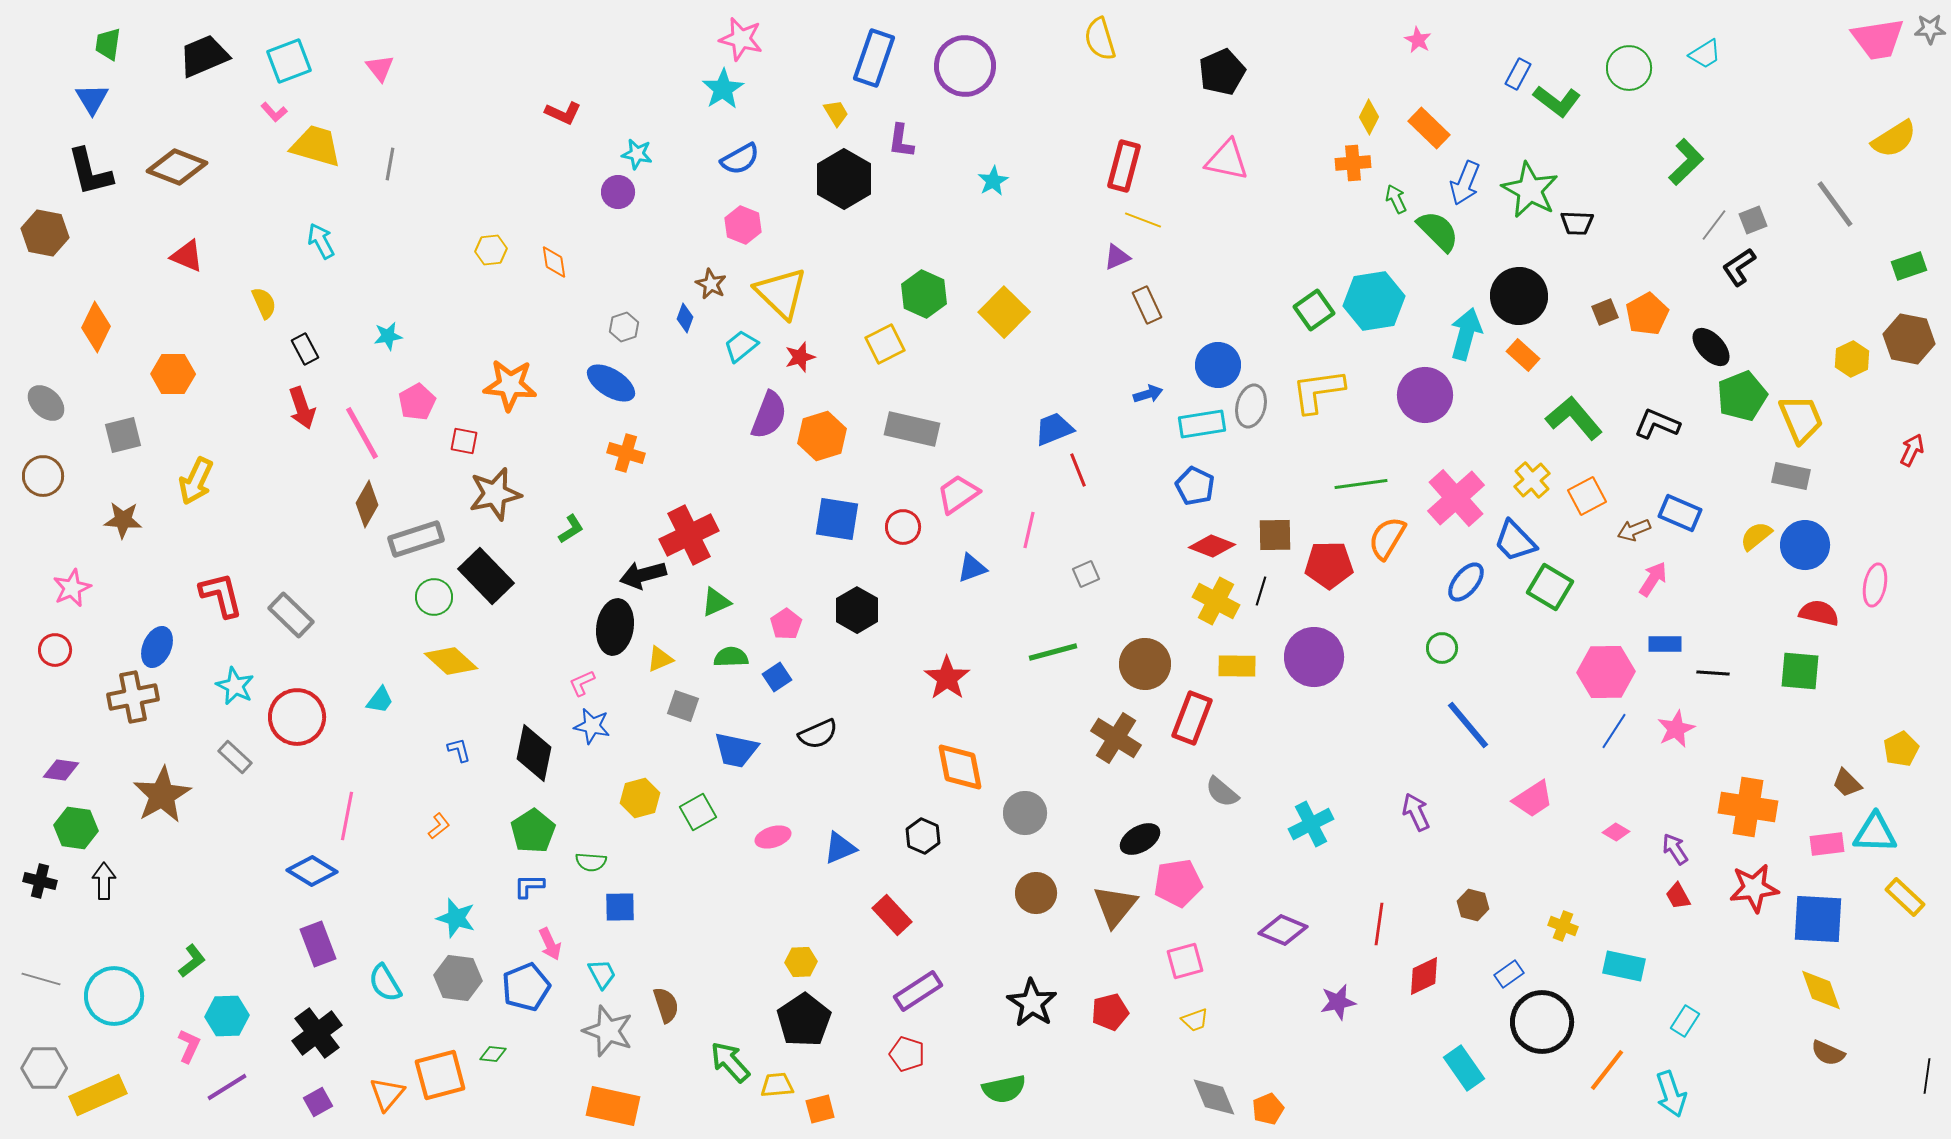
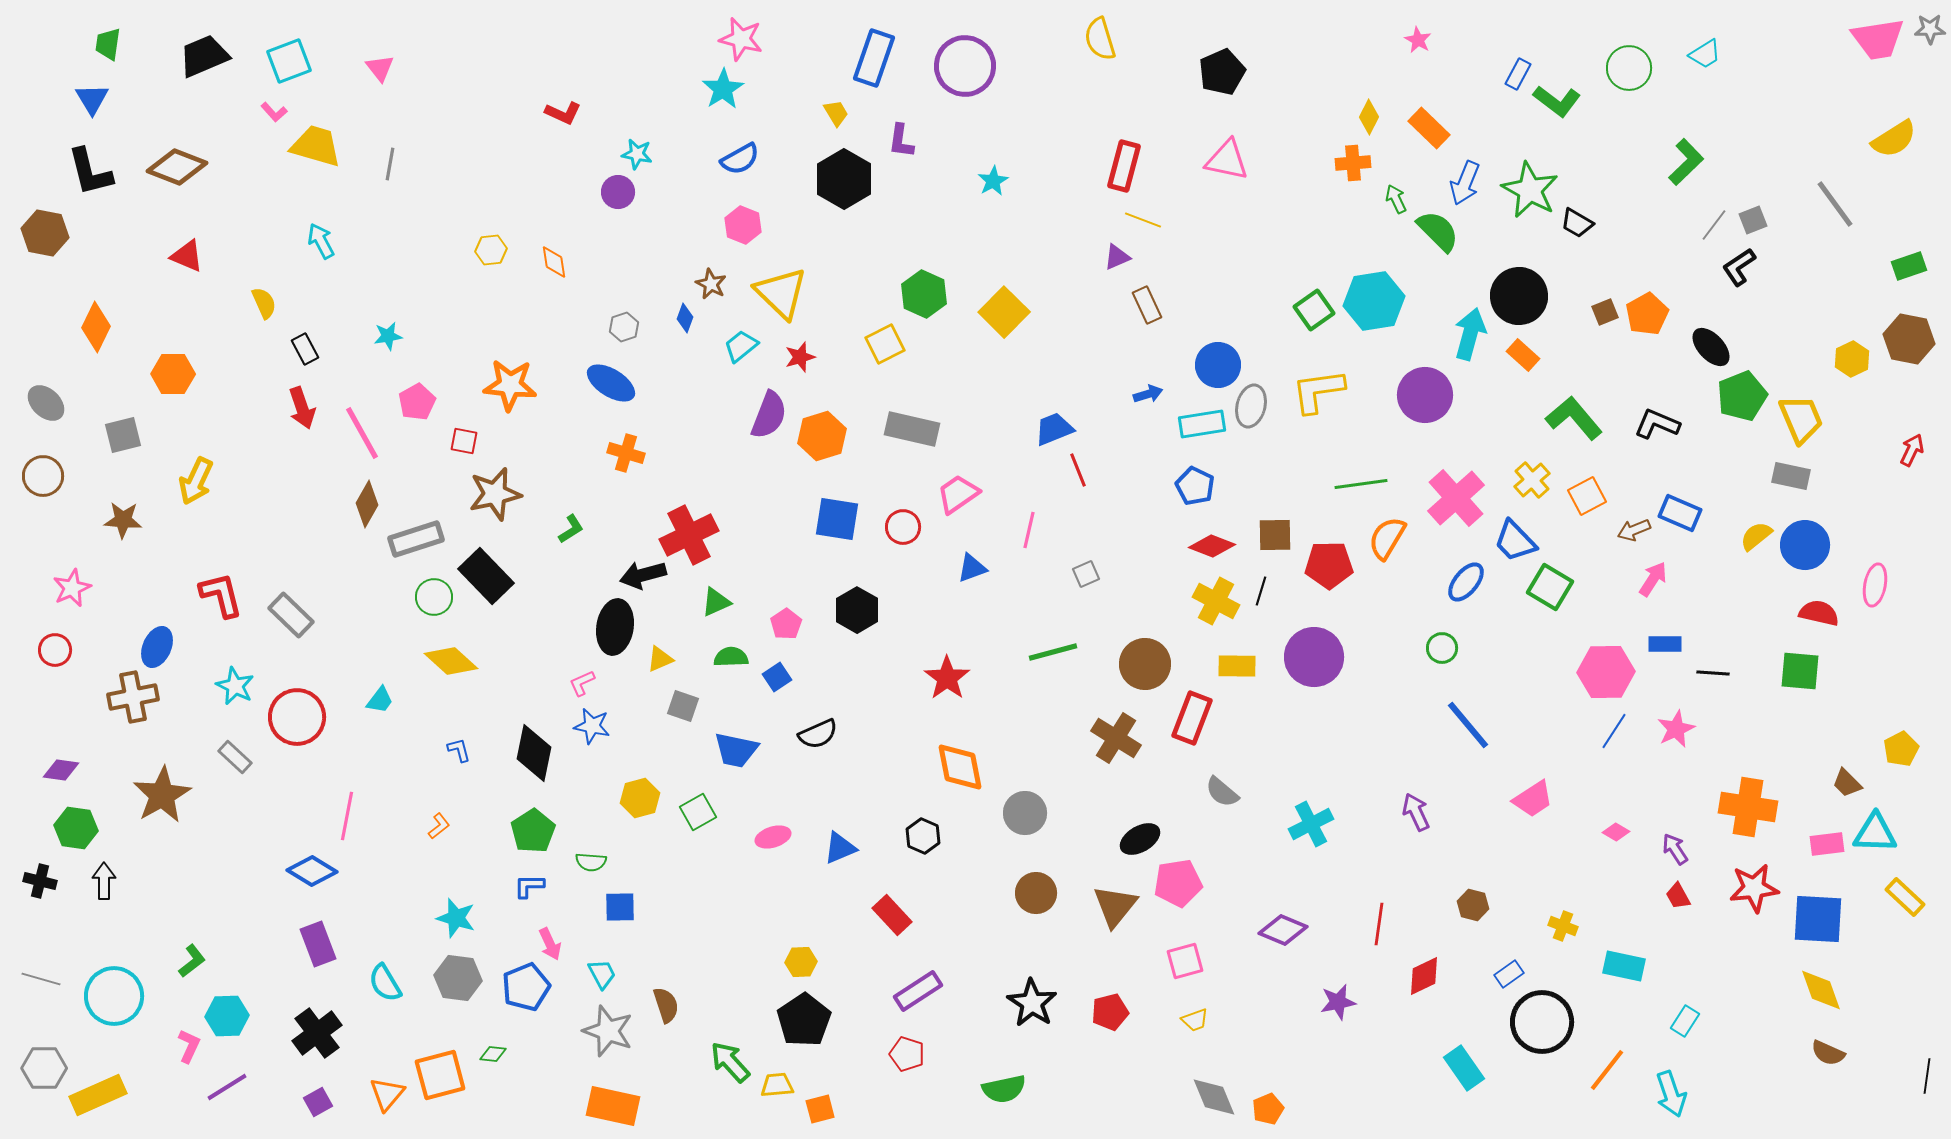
black trapezoid at (1577, 223): rotated 28 degrees clockwise
cyan arrow at (1466, 334): moved 4 px right
